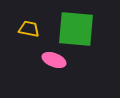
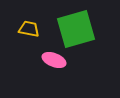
green square: rotated 21 degrees counterclockwise
